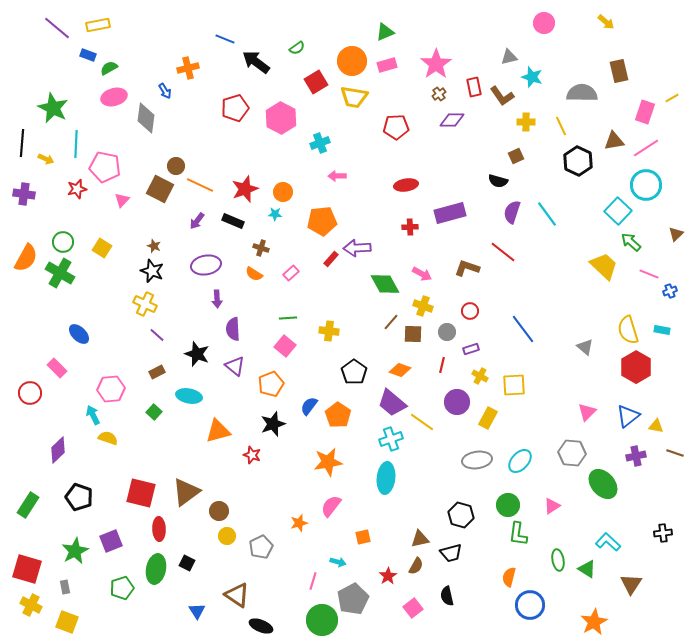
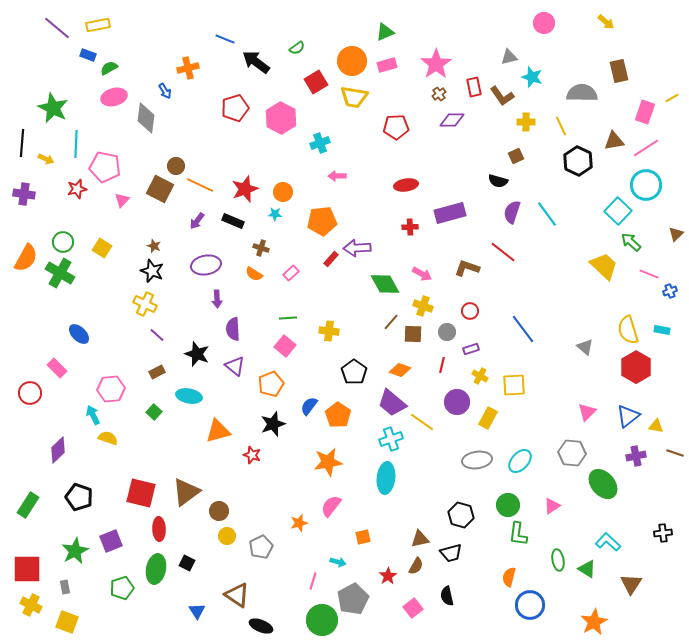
red square at (27, 569): rotated 16 degrees counterclockwise
